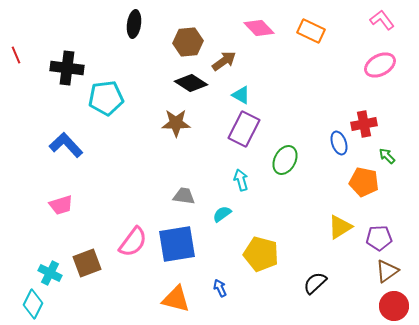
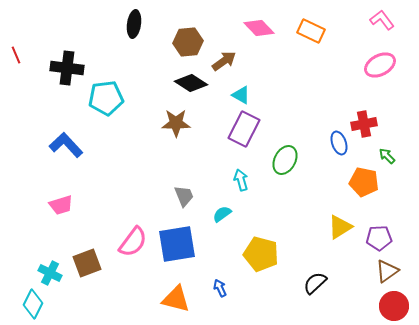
gray trapezoid: rotated 60 degrees clockwise
